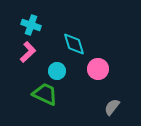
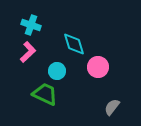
pink circle: moved 2 px up
